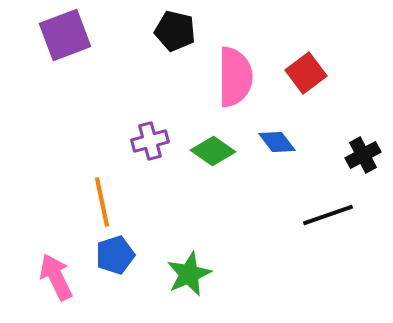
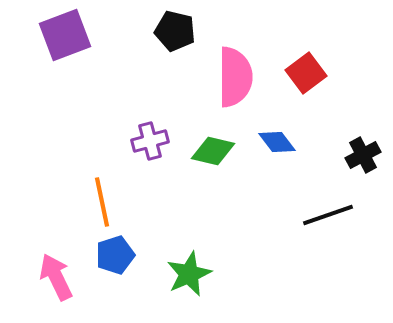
green diamond: rotated 21 degrees counterclockwise
